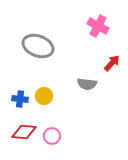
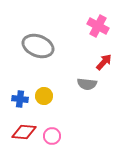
red arrow: moved 8 px left, 1 px up
